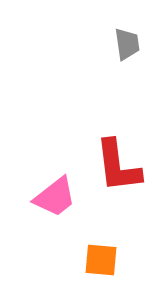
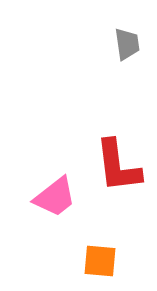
orange square: moved 1 px left, 1 px down
